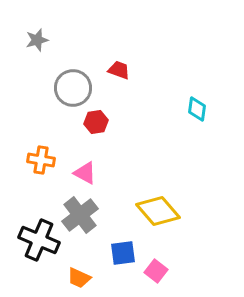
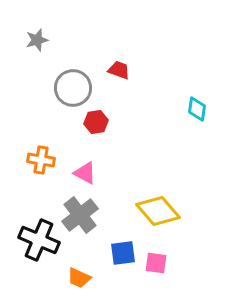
pink square: moved 8 px up; rotated 30 degrees counterclockwise
